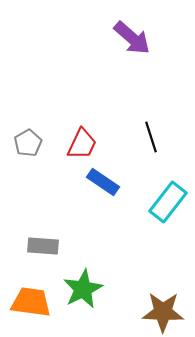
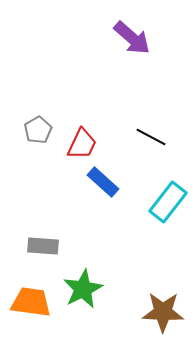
black line: rotated 44 degrees counterclockwise
gray pentagon: moved 10 px right, 13 px up
blue rectangle: rotated 8 degrees clockwise
